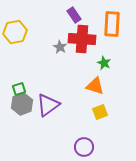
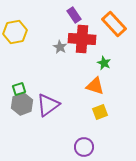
orange rectangle: moved 2 px right; rotated 45 degrees counterclockwise
